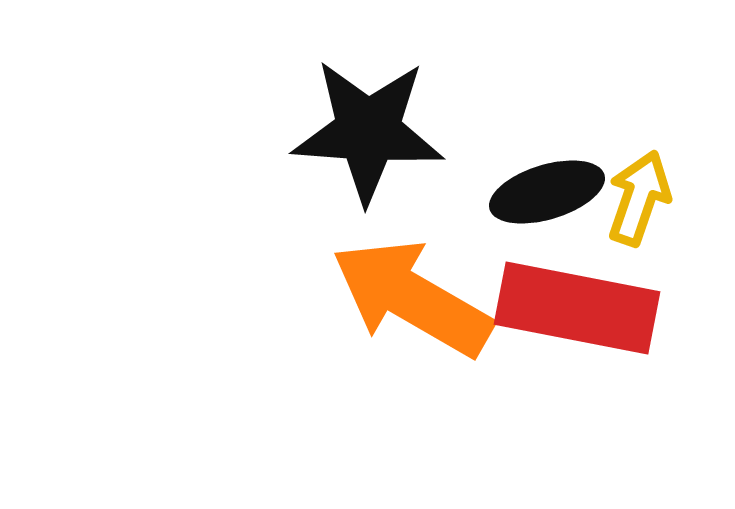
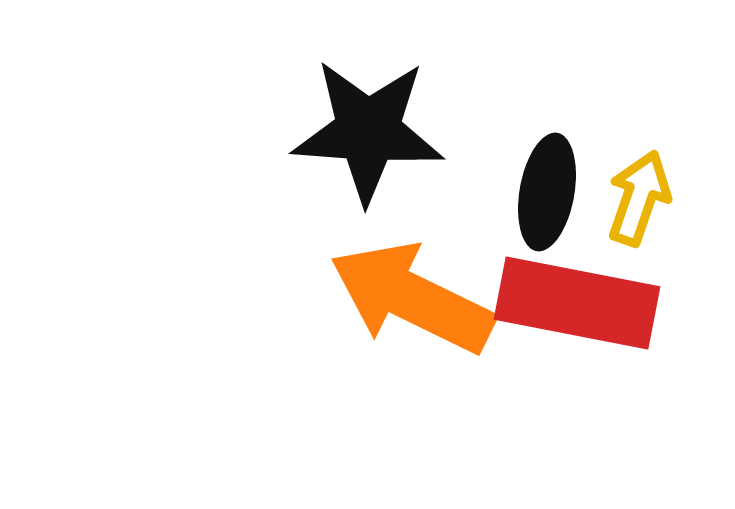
black ellipse: rotated 63 degrees counterclockwise
orange arrow: rotated 4 degrees counterclockwise
red rectangle: moved 5 px up
